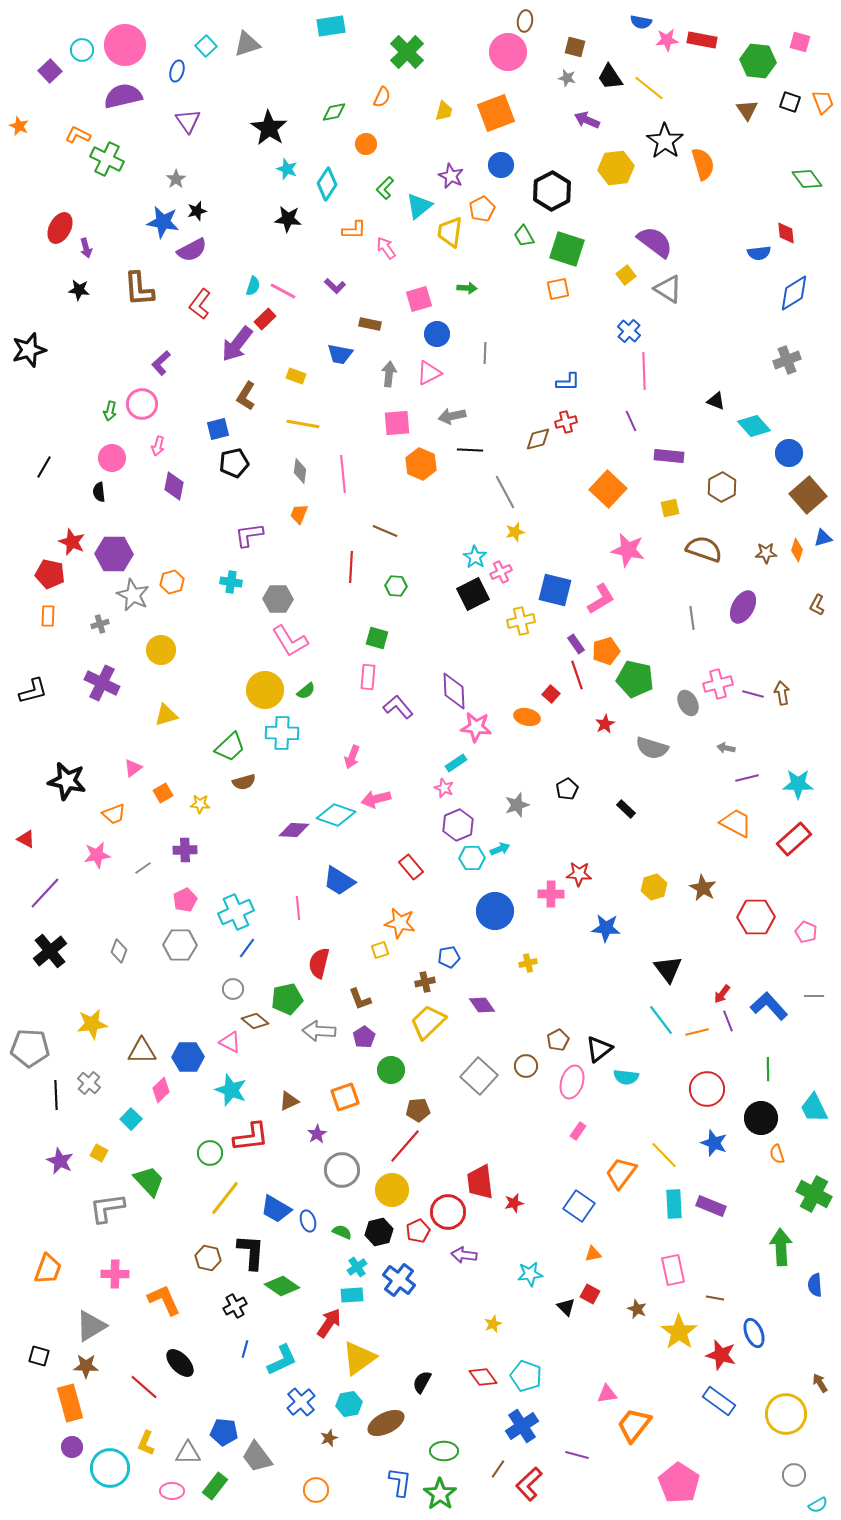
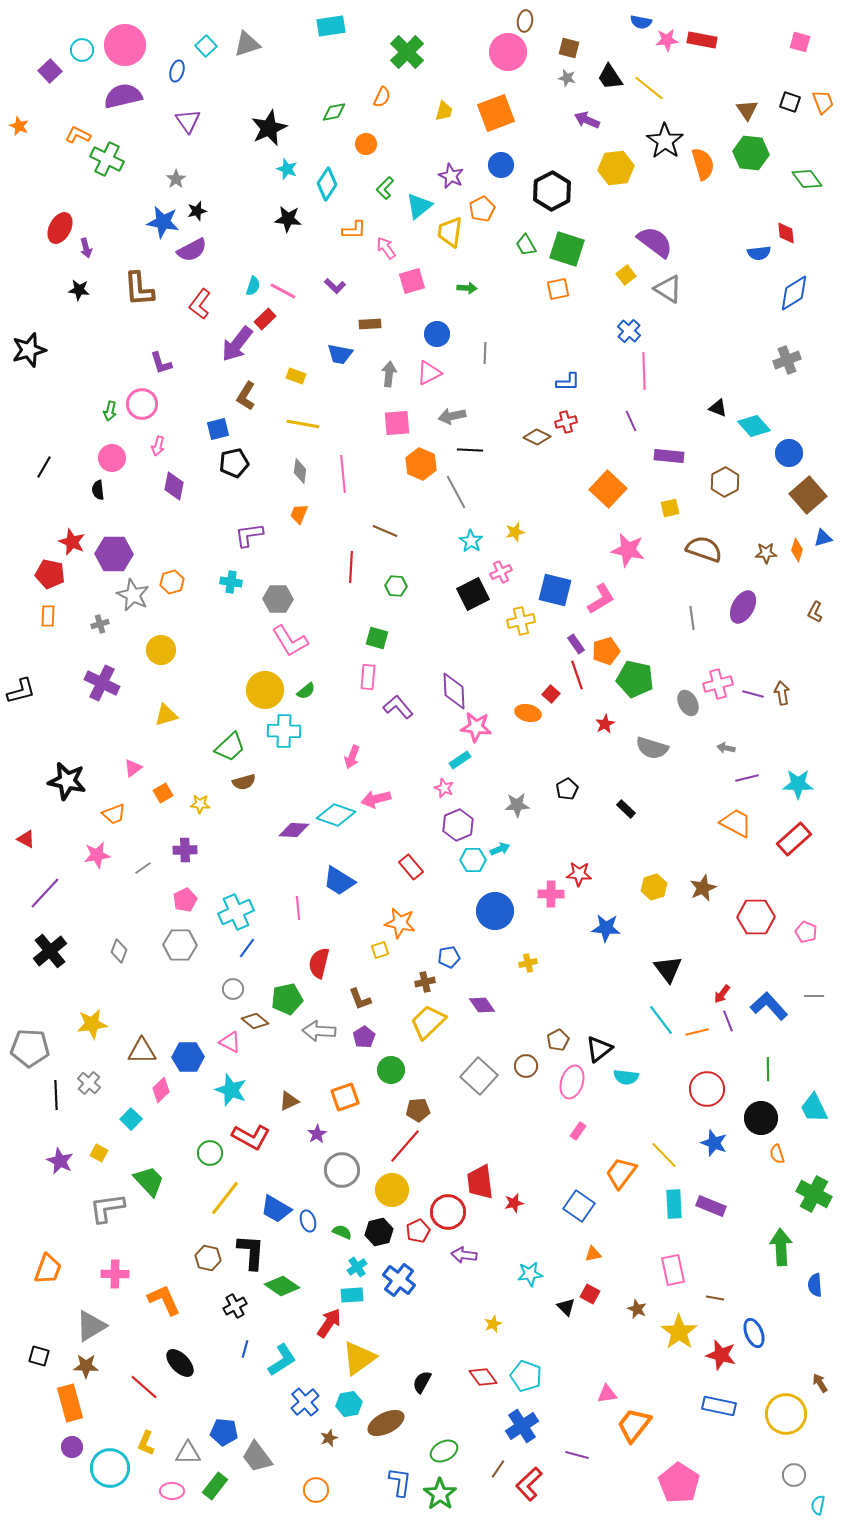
brown square at (575, 47): moved 6 px left, 1 px down
green hexagon at (758, 61): moved 7 px left, 92 px down
black star at (269, 128): rotated 15 degrees clockwise
green trapezoid at (524, 236): moved 2 px right, 9 px down
pink square at (419, 299): moved 7 px left, 18 px up
brown rectangle at (370, 324): rotated 15 degrees counterclockwise
purple L-shape at (161, 363): rotated 65 degrees counterclockwise
black triangle at (716, 401): moved 2 px right, 7 px down
brown diamond at (538, 439): moved 1 px left, 2 px up; rotated 40 degrees clockwise
brown hexagon at (722, 487): moved 3 px right, 5 px up
black semicircle at (99, 492): moved 1 px left, 2 px up
gray line at (505, 492): moved 49 px left
cyan star at (475, 557): moved 4 px left, 16 px up
brown L-shape at (817, 605): moved 2 px left, 7 px down
black L-shape at (33, 691): moved 12 px left
orange ellipse at (527, 717): moved 1 px right, 4 px up
cyan cross at (282, 733): moved 2 px right, 2 px up
cyan rectangle at (456, 763): moved 4 px right, 3 px up
gray star at (517, 805): rotated 15 degrees clockwise
cyan hexagon at (472, 858): moved 1 px right, 2 px down
brown star at (703, 888): rotated 20 degrees clockwise
red L-shape at (251, 1137): rotated 36 degrees clockwise
cyan L-shape at (282, 1360): rotated 8 degrees counterclockwise
blue rectangle at (719, 1401): moved 5 px down; rotated 24 degrees counterclockwise
blue cross at (301, 1402): moved 4 px right
green ellipse at (444, 1451): rotated 28 degrees counterclockwise
cyan semicircle at (818, 1505): rotated 132 degrees clockwise
